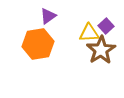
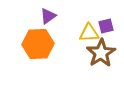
purple square: rotated 28 degrees clockwise
orange hexagon: rotated 8 degrees clockwise
brown star: moved 3 px down
